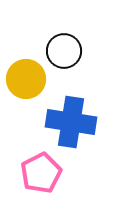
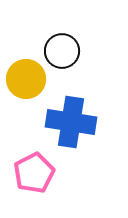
black circle: moved 2 px left
pink pentagon: moved 7 px left
